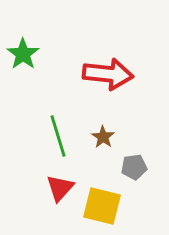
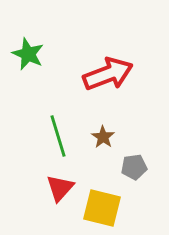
green star: moved 5 px right; rotated 12 degrees counterclockwise
red arrow: rotated 27 degrees counterclockwise
yellow square: moved 2 px down
